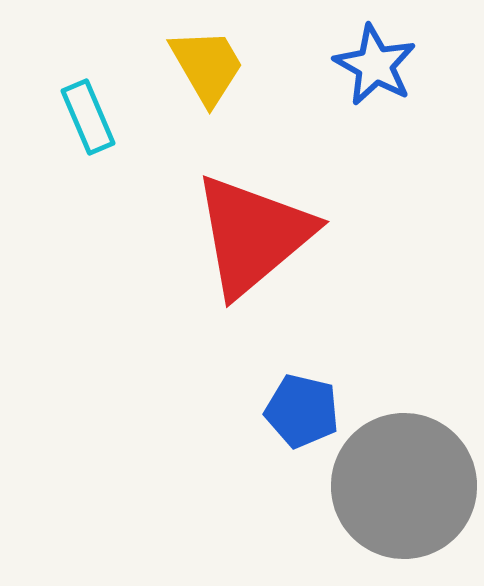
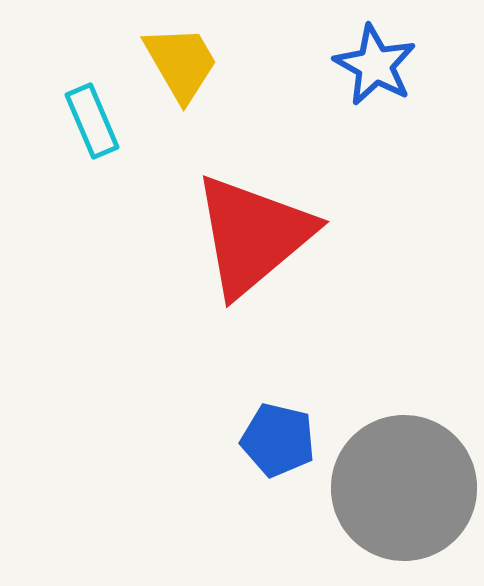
yellow trapezoid: moved 26 px left, 3 px up
cyan rectangle: moved 4 px right, 4 px down
blue pentagon: moved 24 px left, 29 px down
gray circle: moved 2 px down
